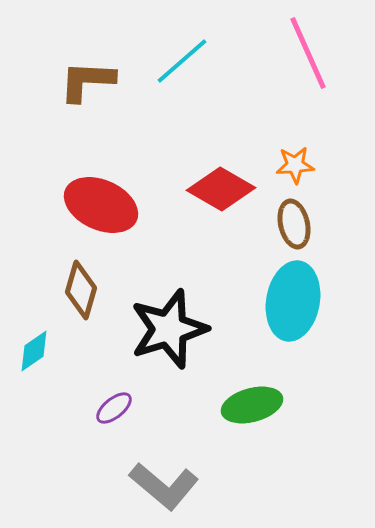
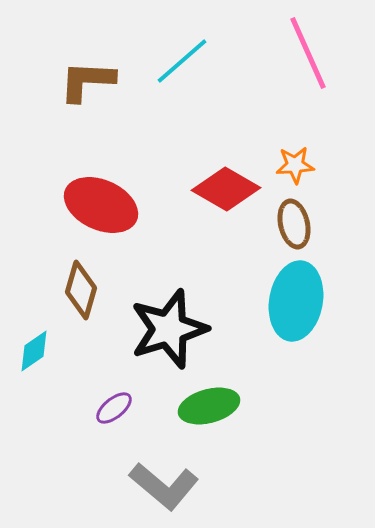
red diamond: moved 5 px right
cyan ellipse: moved 3 px right
green ellipse: moved 43 px left, 1 px down
